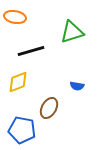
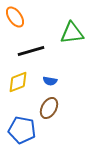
orange ellipse: rotated 45 degrees clockwise
green triangle: moved 1 px down; rotated 10 degrees clockwise
blue semicircle: moved 27 px left, 5 px up
